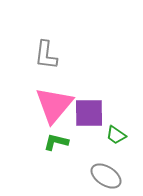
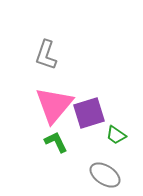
gray L-shape: rotated 12 degrees clockwise
purple square: rotated 16 degrees counterclockwise
green L-shape: rotated 50 degrees clockwise
gray ellipse: moved 1 px left, 1 px up
